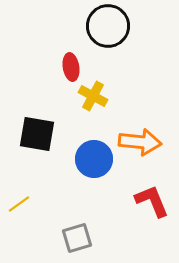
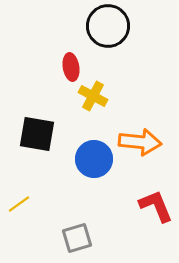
red L-shape: moved 4 px right, 5 px down
